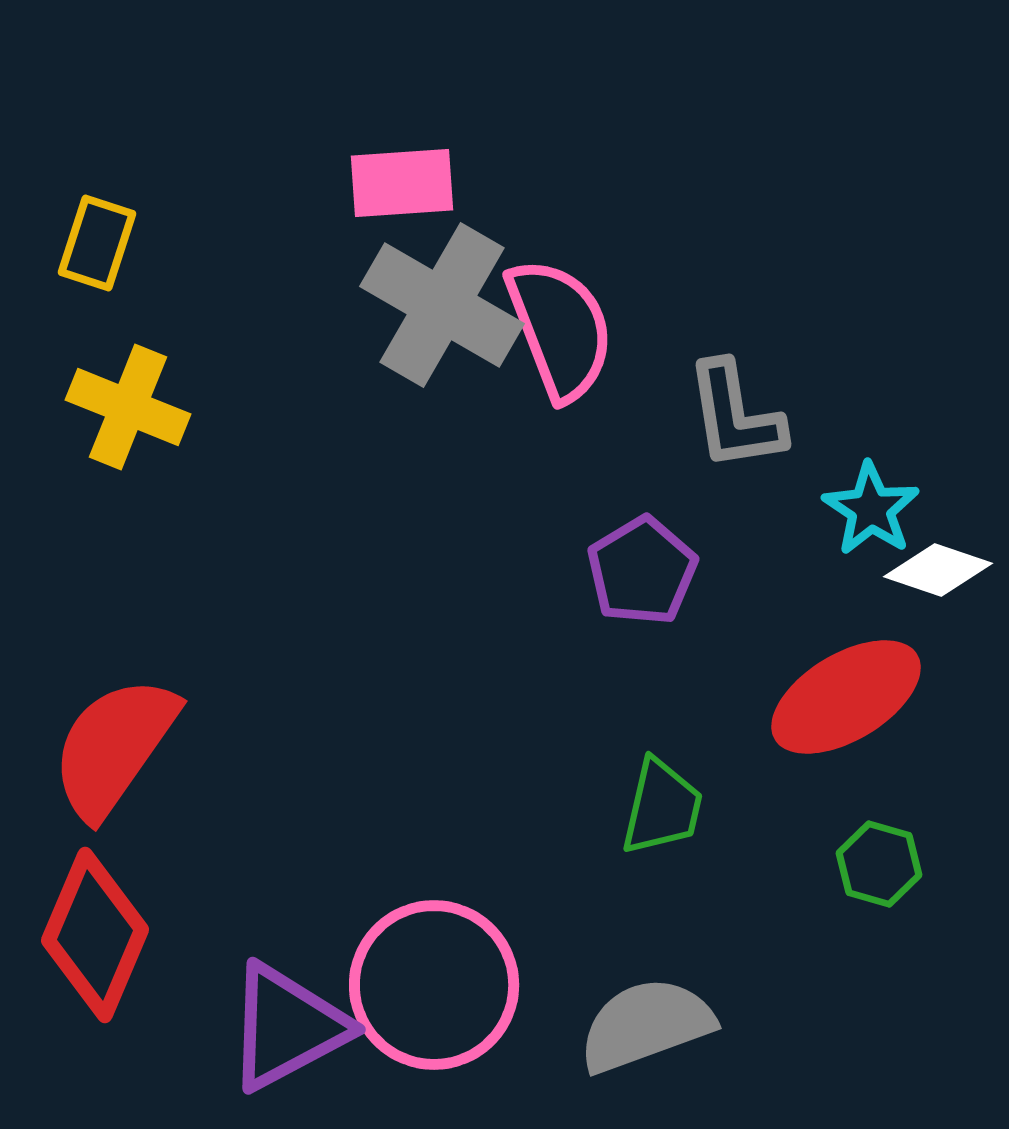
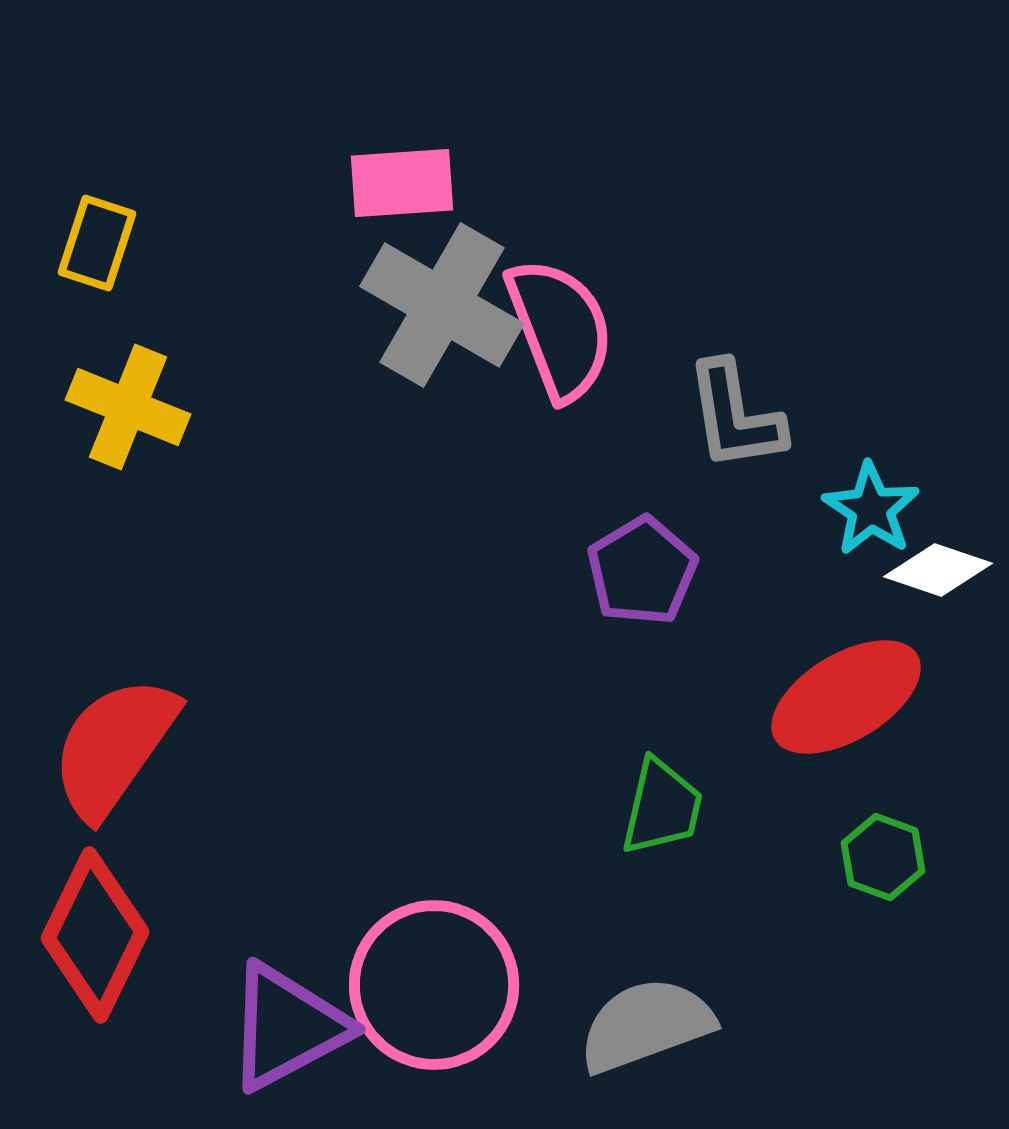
green hexagon: moved 4 px right, 7 px up; rotated 4 degrees clockwise
red diamond: rotated 3 degrees clockwise
